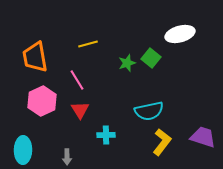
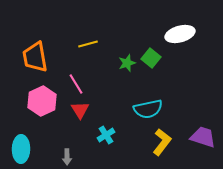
pink line: moved 1 px left, 4 px down
cyan semicircle: moved 1 px left, 2 px up
cyan cross: rotated 30 degrees counterclockwise
cyan ellipse: moved 2 px left, 1 px up
